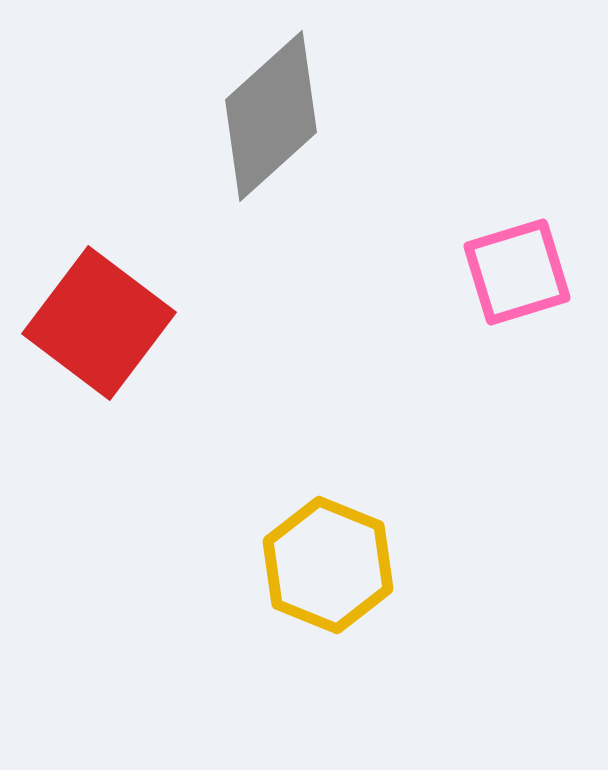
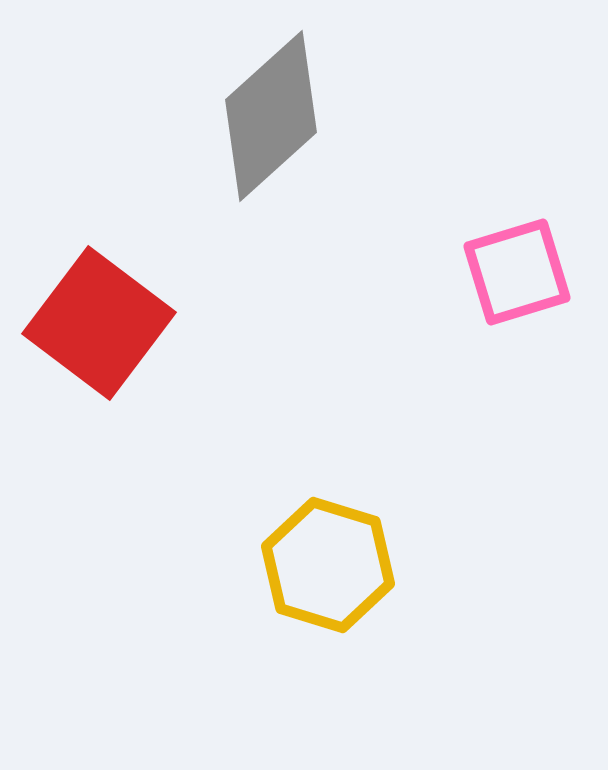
yellow hexagon: rotated 5 degrees counterclockwise
